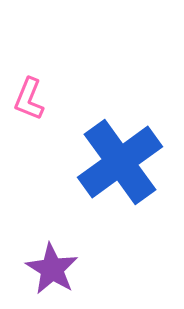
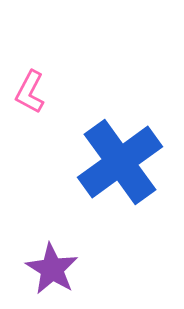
pink L-shape: moved 1 px right, 7 px up; rotated 6 degrees clockwise
